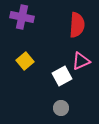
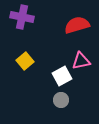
red semicircle: rotated 110 degrees counterclockwise
pink triangle: rotated 12 degrees clockwise
gray circle: moved 8 px up
